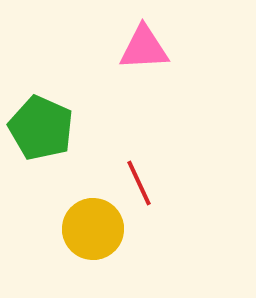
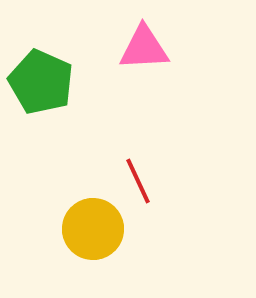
green pentagon: moved 46 px up
red line: moved 1 px left, 2 px up
